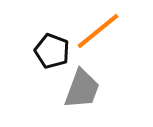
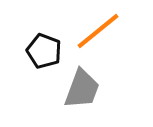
black pentagon: moved 8 px left
